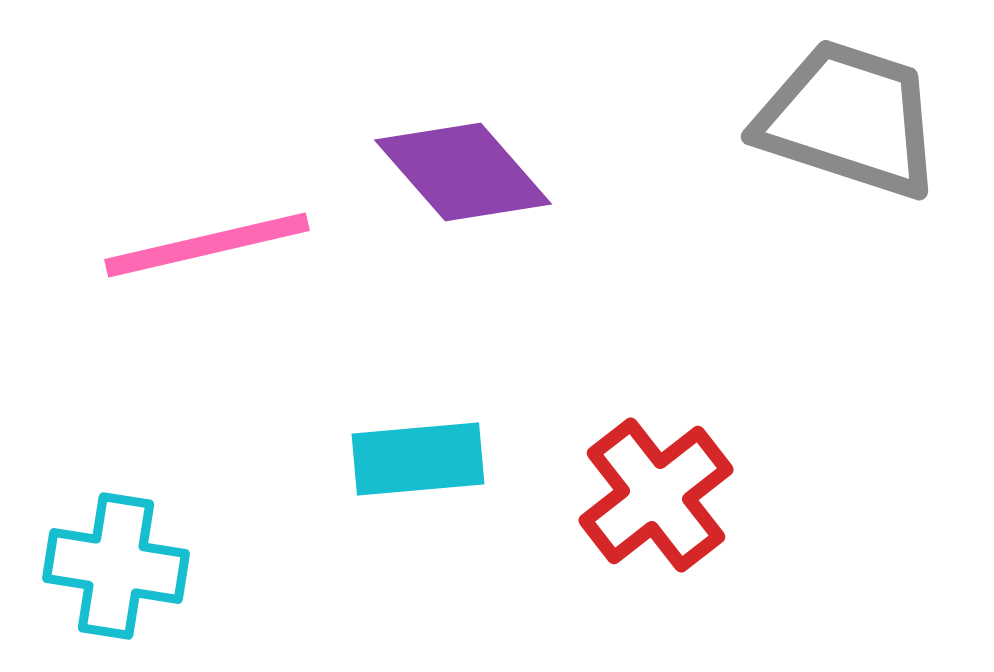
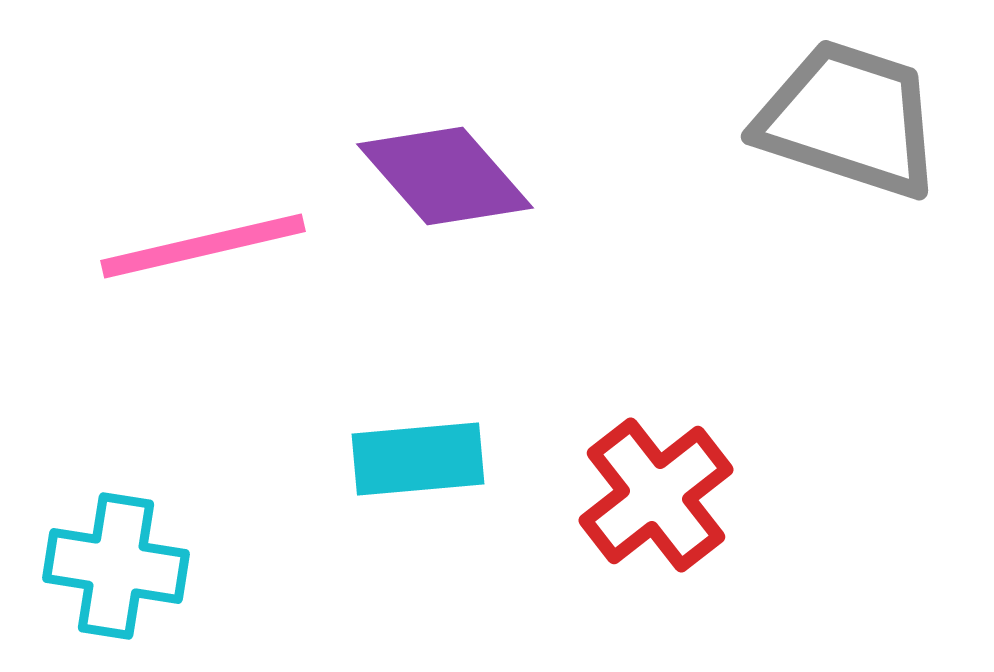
purple diamond: moved 18 px left, 4 px down
pink line: moved 4 px left, 1 px down
